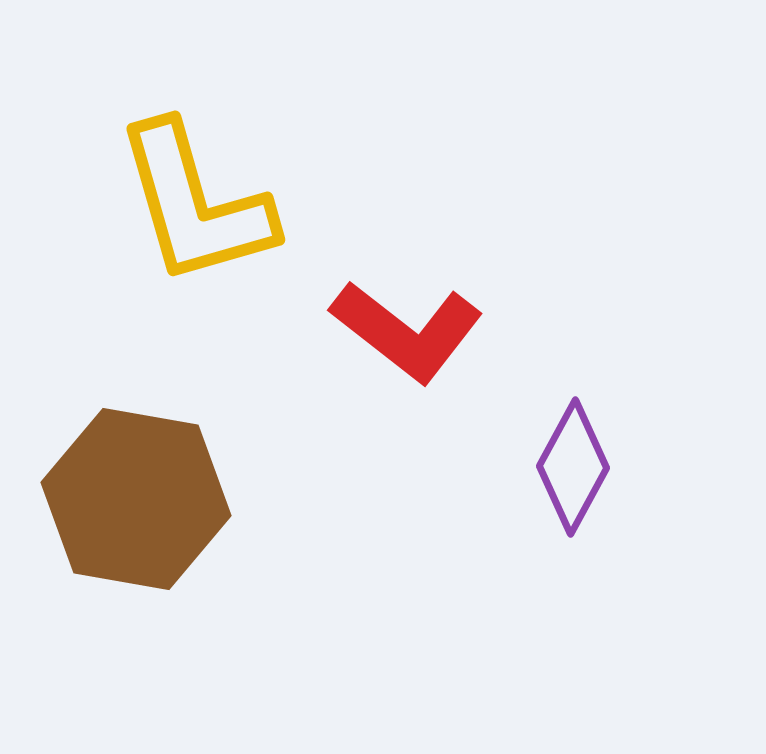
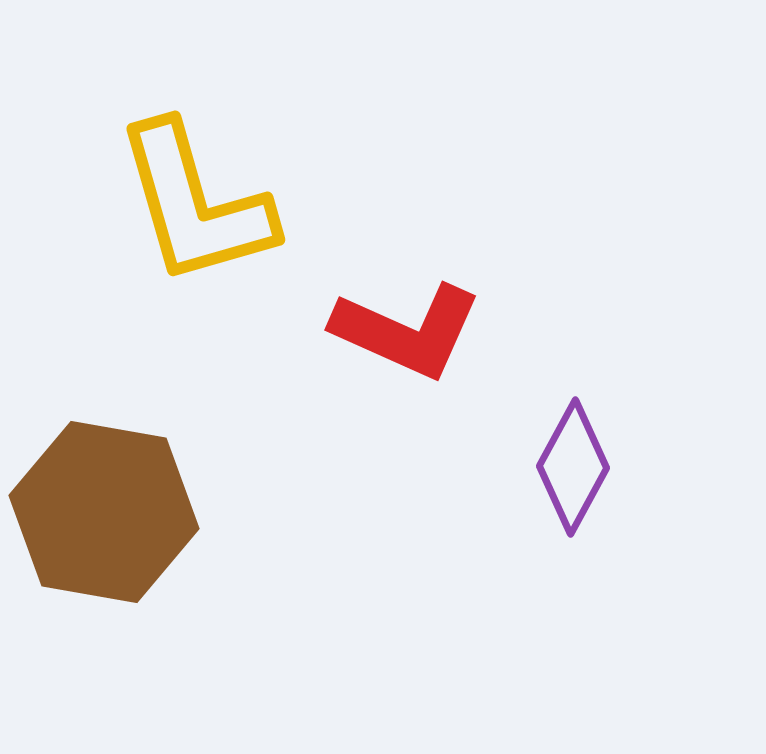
red L-shape: rotated 14 degrees counterclockwise
brown hexagon: moved 32 px left, 13 px down
